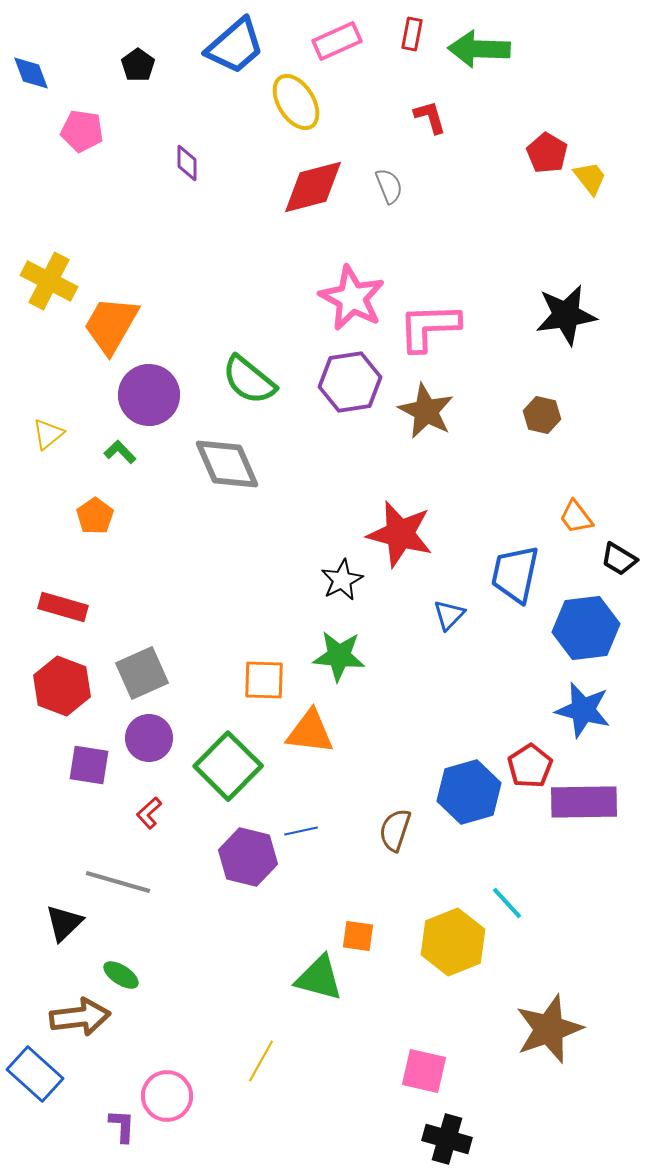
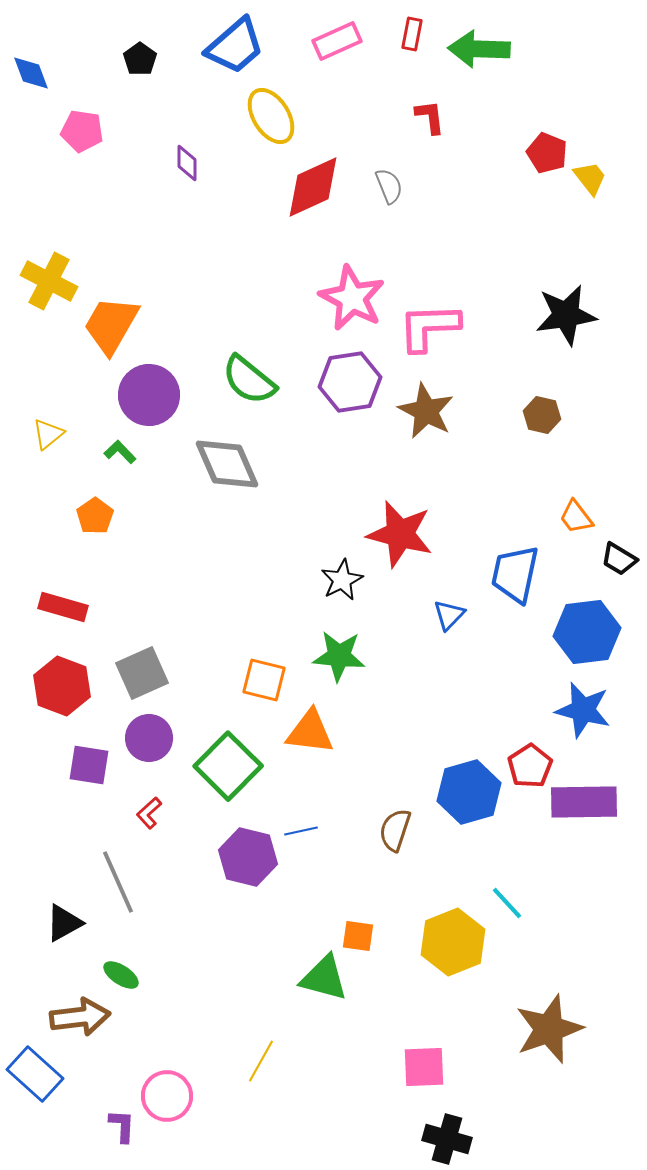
black pentagon at (138, 65): moved 2 px right, 6 px up
yellow ellipse at (296, 102): moved 25 px left, 14 px down
red L-shape at (430, 117): rotated 9 degrees clockwise
red pentagon at (547, 153): rotated 9 degrees counterclockwise
red diamond at (313, 187): rotated 10 degrees counterclockwise
blue hexagon at (586, 628): moved 1 px right, 4 px down
orange square at (264, 680): rotated 12 degrees clockwise
gray line at (118, 882): rotated 50 degrees clockwise
black triangle at (64, 923): rotated 15 degrees clockwise
green triangle at (319, 978): moved 5 px right
pink square at (424, 1071): moved 4 px up; rotated 15 degrees counterclockwise
